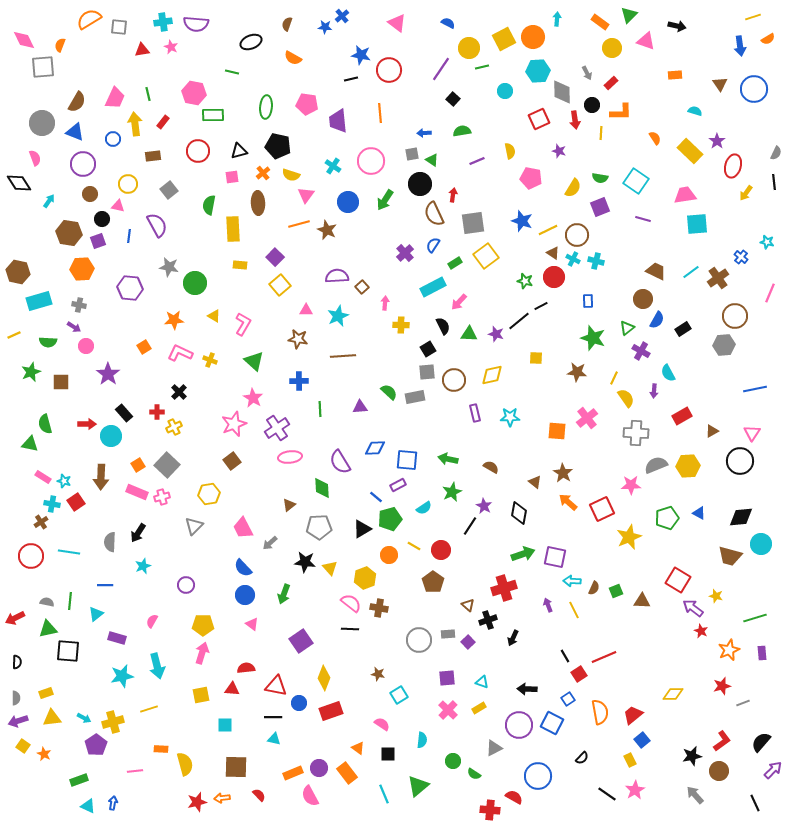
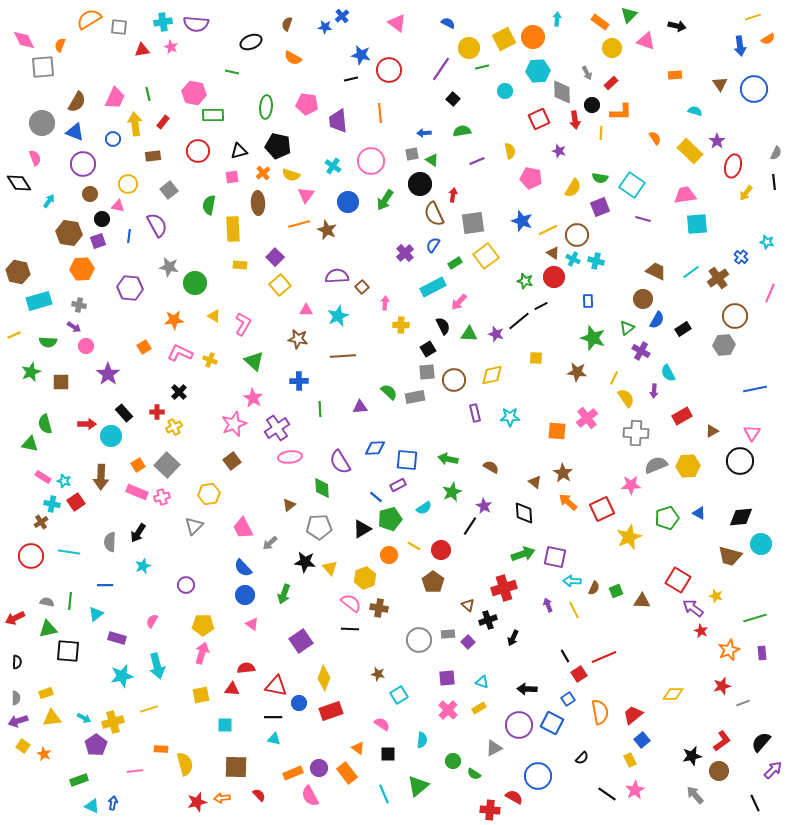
cyan square at (636, 181): moved 4 px left, 4 px down
black diamond at (519, 513): moved 5 px right; rotated 15 degrees counterclockwise
cyan triangle at (88, 806): moved 4 px right
